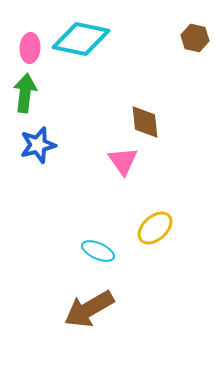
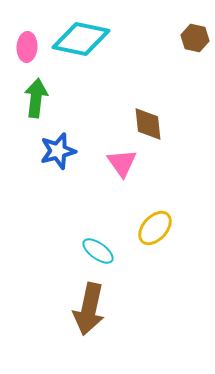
pink ellipse: moved 3 px left, 1 px up
green arrow: moved 11 px right, 5 px down
brown diamond: moved 3 px right, 2 px down
blue star: moved 20 px right, 6 px down
pink triangle: moved 1 px left, 2 px down
yellow ellipse: rotated 6 degrees counterclockwise
cyan ellipse: rotated 12 degrees clockwise
brown arrow: rotated 48 degrees counterclockwise
